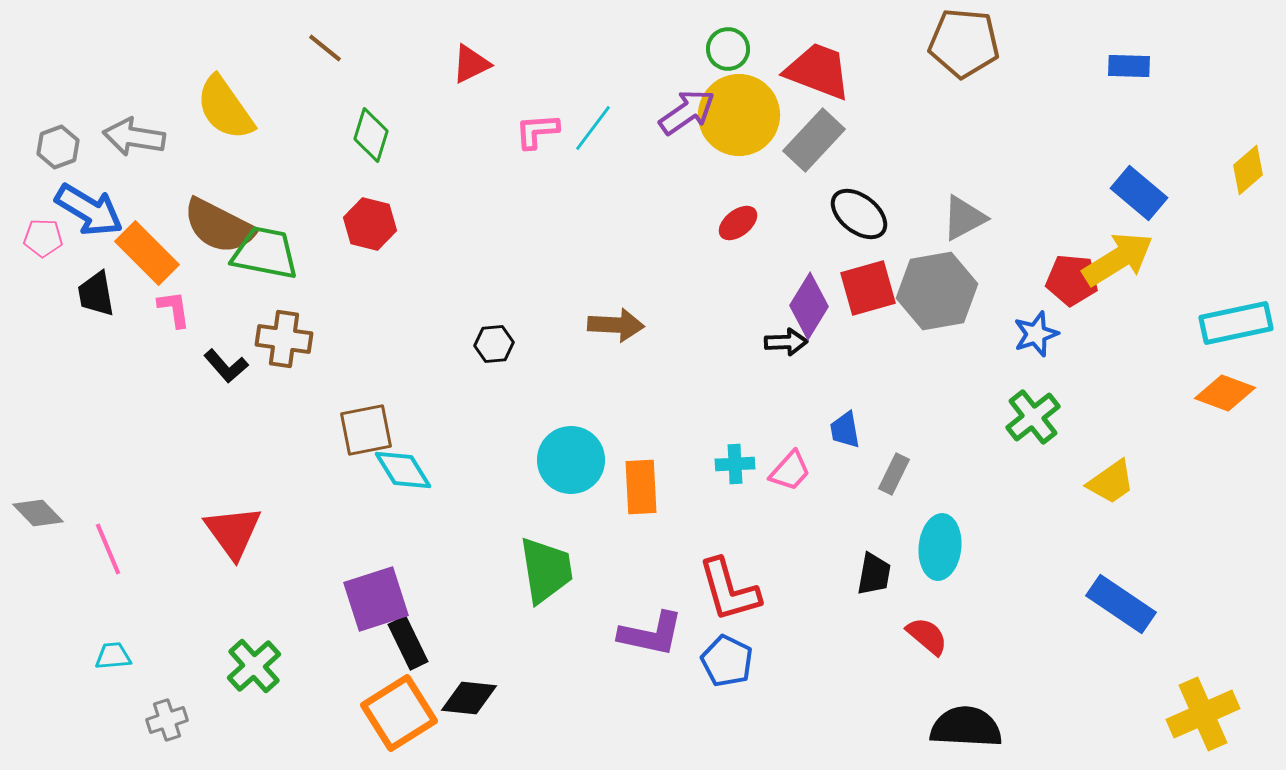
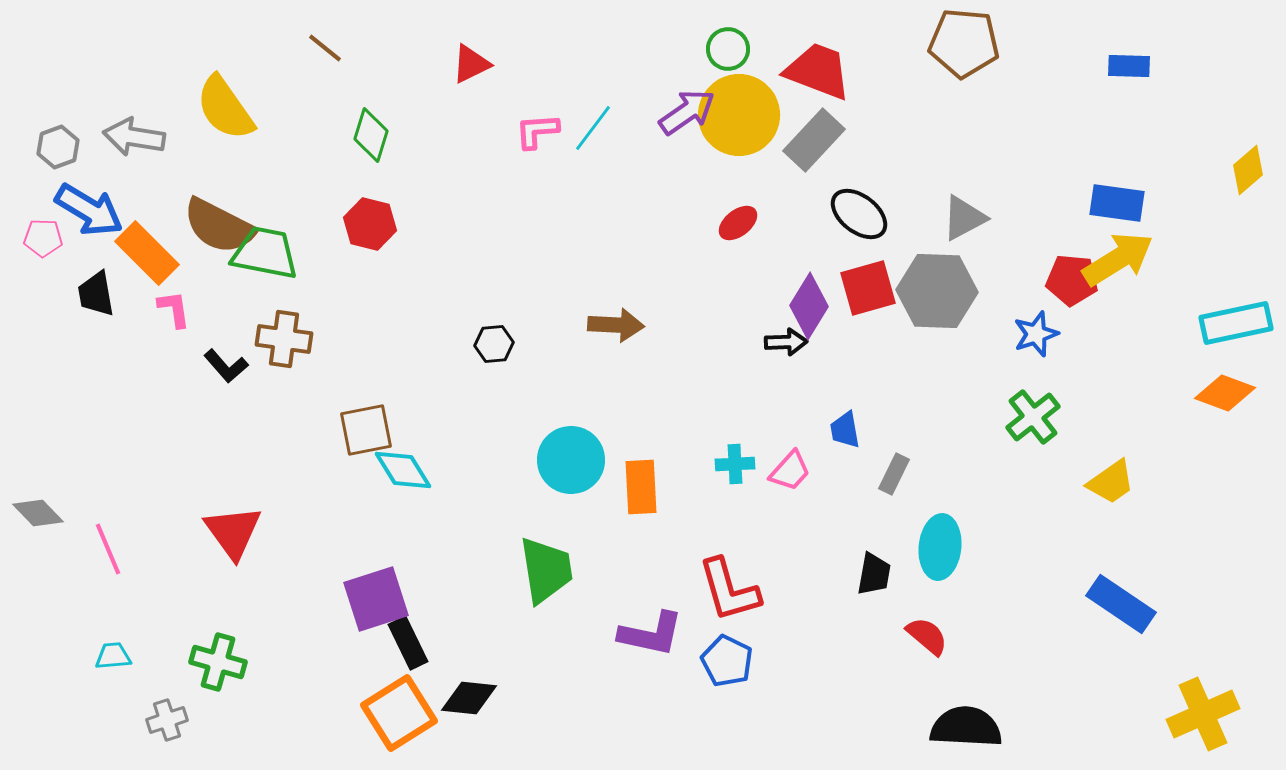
blue rectangle at (1139, 193): moved 22 px left, 10 px down; rotated 32 degrees counterclockwise
gray hexagon at (937, 291): rotated 12 degrees clockwise
green cross at (254, 666): moved 36 px left, 4 px up; rotated 32 degrees counterclockwise
